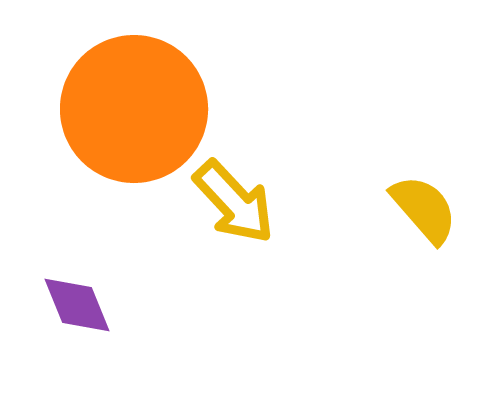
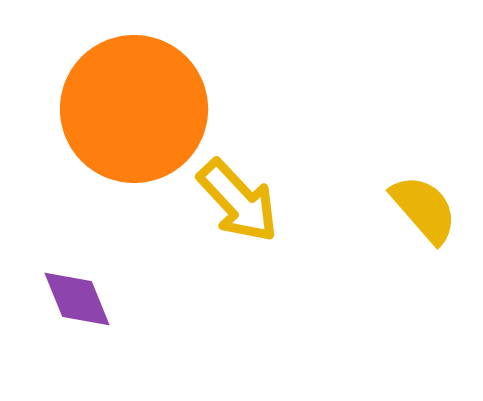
yellow arrow: moved 4 px right, 1 px up
purple diamond: moved 6 px up
